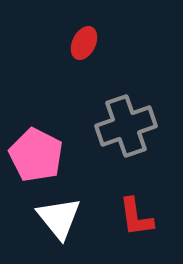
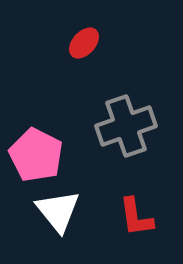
red ellipse: rotated 16 degrees clockwise
white triangle: moved 1 px left, 7 px up
